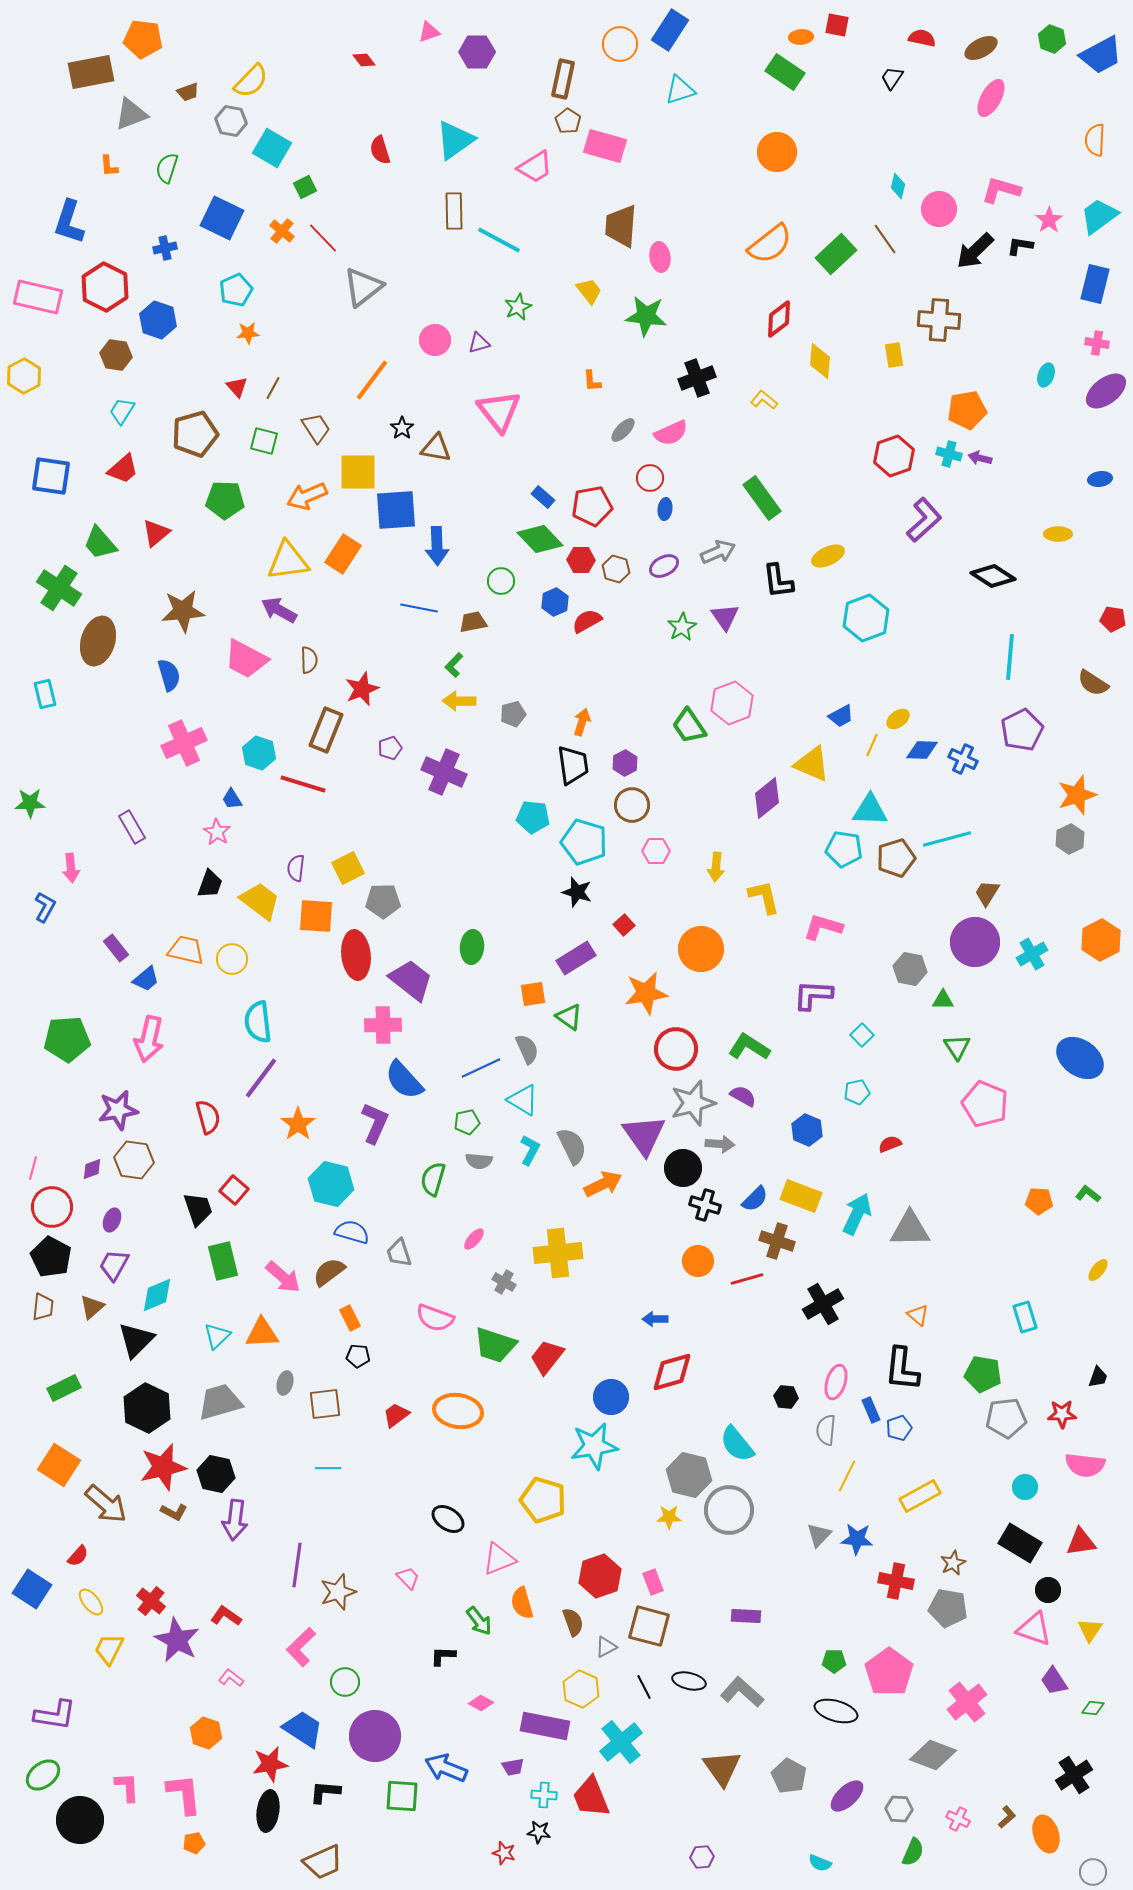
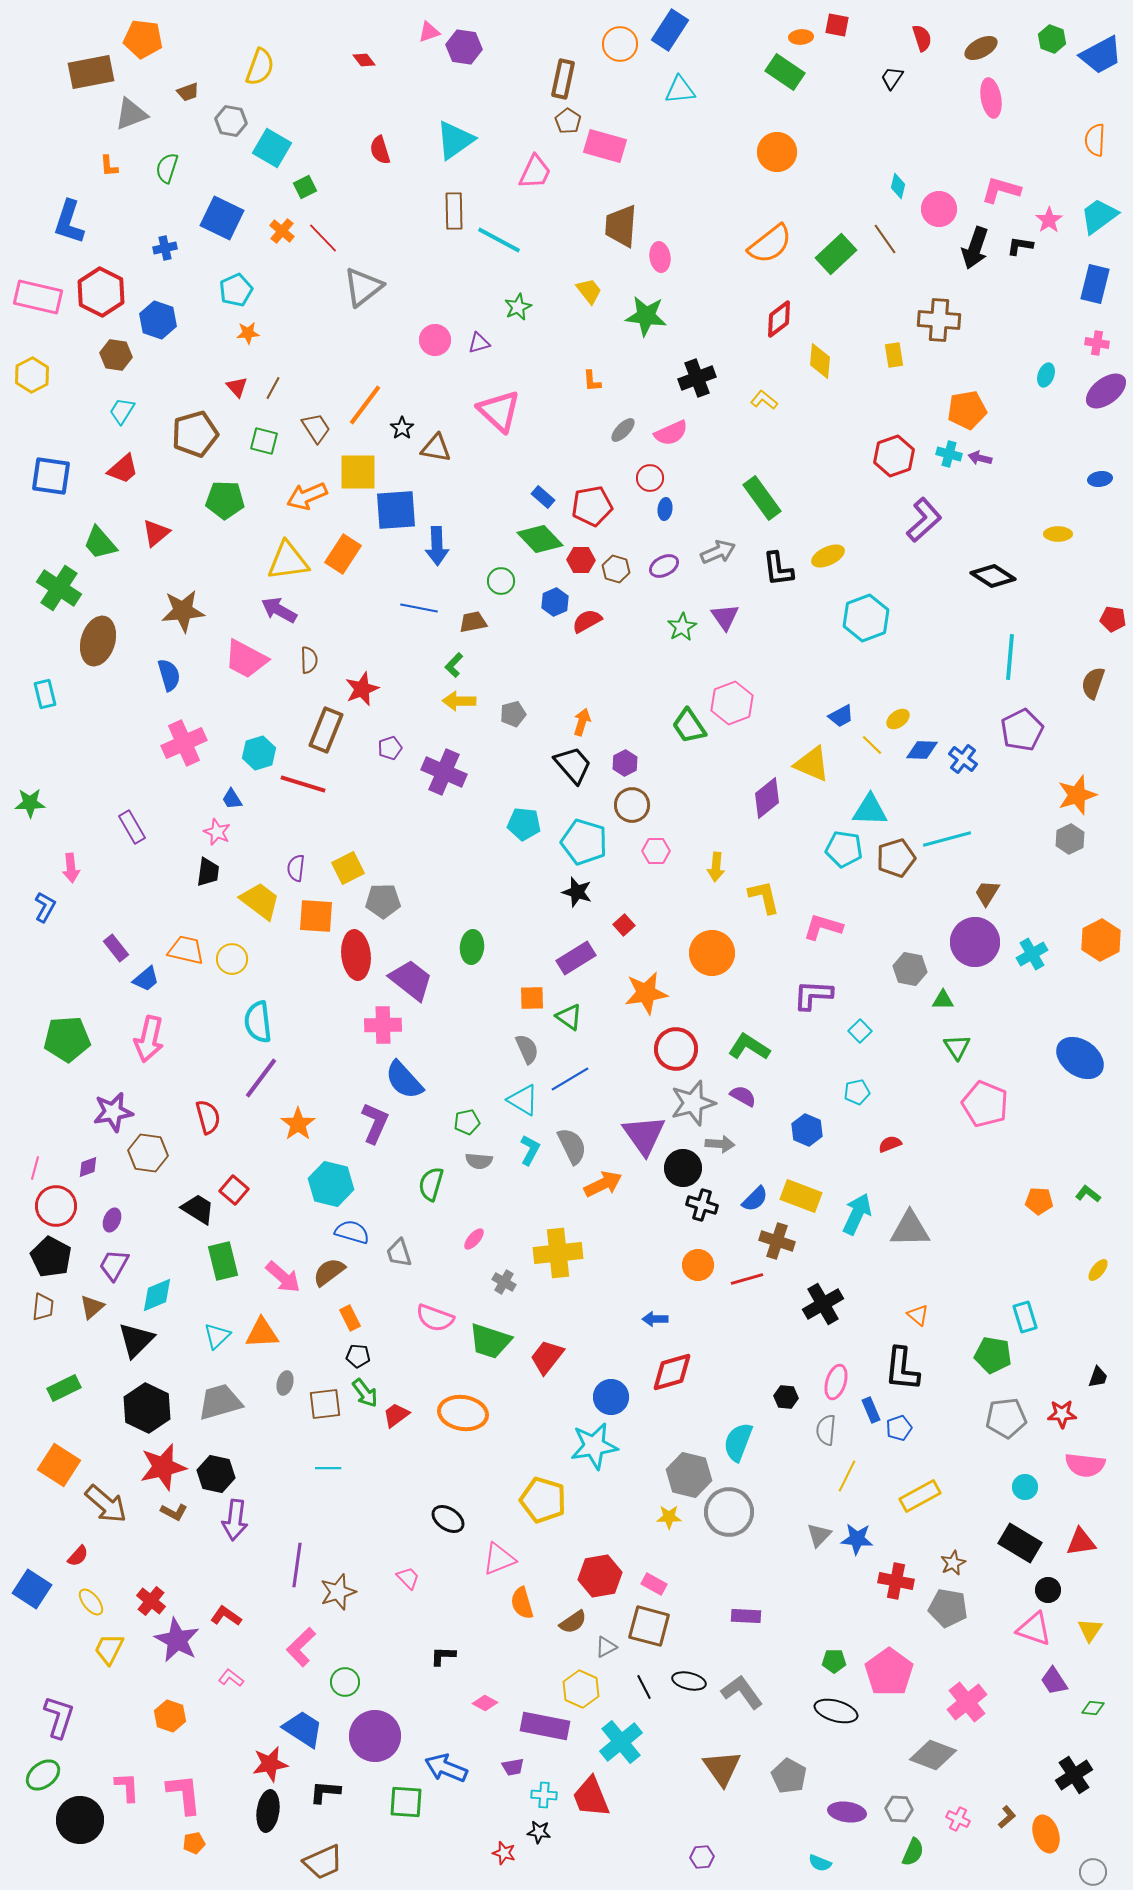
red semicircle at (922, 38): rotated 60 degrees clockwise
purple hexagon at (477, 52): moved 13 px left, 5 px up; rotated 8 degrees clockwise
yellow semicircle at (251, 81): moved 9 px right, 14 px up; rotated 24 degrees counterclockwise
cyan triangle at (680, 90): rotated 12 degrees clockwise
pink ellipse at (991, 98): rotated 39 degrees counterclockwise
pink trapezoid at (535, 167): moved 5 px down; rotated 33 degrees counterclockwise
black arrow at (975, 251): moved 3 px up; rotated 27 degrees counterclockwise
red hexagon at (105, 287): moved 4 px left, 5 px down
yellow hexagon at (24, 376): moved 8 px right, 1 px up
orange line at (372, 380): moved 7 px left, 25 px down
pink triangle at (499, 411): rotated 9 degrees counterclockwise
black L-shape at (778, 581): moved 12 px up
brown semicircle at (1093, 683): rotated 76 degrees clockwise
yellow line at (872, 745): rotated 70 degrees counterclockwise
cyan hexagon at (259, 753): rotated 24 degrees clockwise
blue cross at (963, 759): rotated 12 degrees clockwise
black trapezoid at (573, 765): rotated 33 degrees counterclockwise
cyan pentagon at (533, 817): moved 9 px left, 7 px down
pink star at (217, 832): rotated 8 degrees counterclockwise
black trapezoid at (210, 884): moved 2 px left, 12 px up; rotated 12 degrees counterclockwise
orange circle at (701, 949): moved 11 px right, 4 px down
orange square at (533, 994): moved 1 px left, 4 px down; rotated 8 degrees clockwise
cyan square at (862, 1035): moved 2 px left, 4 px up
blue line at (481, 1068): moved 89 px right, 11 px down; rotated 6 degrees counterclockwise
purple star at (118, 1110): moved 5 px left, 2 px down
brown hexagon at (134, 1160): moved 14 px right, 7 px up
pink line at (33, 1168): moved 2 px right
purple diamond at (92, 1169): moved 4 px left, 2 px up
green semicircle at (433, 1179): moved 2 px left, 5 px down
black cross at (705, 1205): moved 3 px left
red circle at (52, 1207): moved 4 px right, 1 px up
black trapezoid at (198, 1209): rotated 39 degrees counterclockwise
orange circle at (698, 1261): moved 4 px down
green trapezoid at (495, 1345): moved 5 px left, 4 px up
green pentagon at (983, 1374): moved 10 px right, 19 px up
orange ellipse at (458, 1411): moved 5 px right, 2 px down
cyan semicircle at (737, 1444): moved 1 px right, 2 px up; rotated 60 degrees clockwise
gray circle at (729, 1510): moved 2 px down
red hexagon at (600, 1576): rotated 9 degrees clockwise
pink rectangle at (653, 1582): moved 1 px right, 2 px down; rotated 40 degrees counterclockwise
green arrow at (479, 1621): moved 114 px left, 228 px up
brown semicircle at (573, 1622): rotated 76 degrees clockwise
gray L-shape at (742, 1692): rotated 12 degrees clockwise
pink diamond at (481, 1703): moved 4 px right
purple L-shape at (55, 1715): moved 4 px right, 2 px down; rotated 81 degrees counterclockwise
orange hexagon at (206, 1733): moved 36 px left, 17 px up
green square at (402, 1796): moved 4 px right, 6 px down
purple ellipse at (847, 1796): moved 16 px down; rotated 51 degrees clockwise
